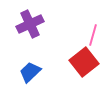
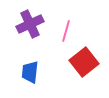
pink line: moved 27 px left, 4 px up
blue trapezoid: rotated 40 degrees counterclockwise
